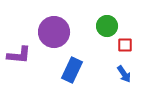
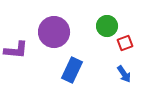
red square: moved 2 px up; rotated 21 degrees counterclockwise
purple L-shape: moved 3 px left, 5 px up
